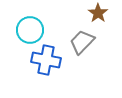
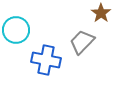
brown star: moved 3 px right
cyan circle: moved 14 px left
